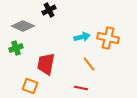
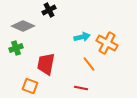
orange cross: moved 1 px left, 5 px down; rotated 15 degrees clockwise
